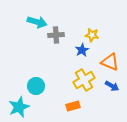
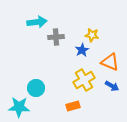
cyan arrow: rotated 24 degrees counterclockwise
gray cross: moved 2 px down
cyan circle: moved 2 px down
cyan star: rotated 25 degrees clockwise
